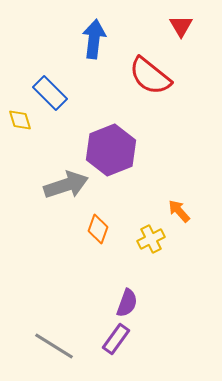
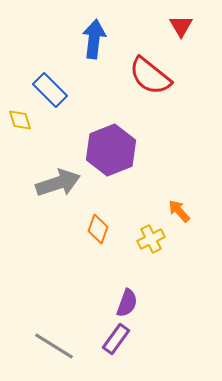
blue rectangle: moved 3 px up
gray arrow: moved 8 px left, 2 px up
